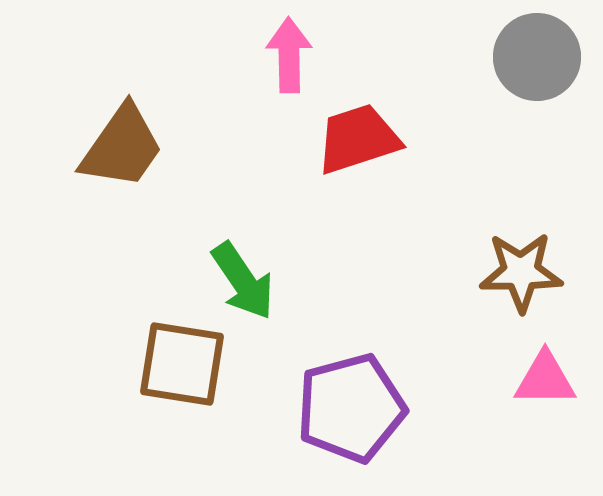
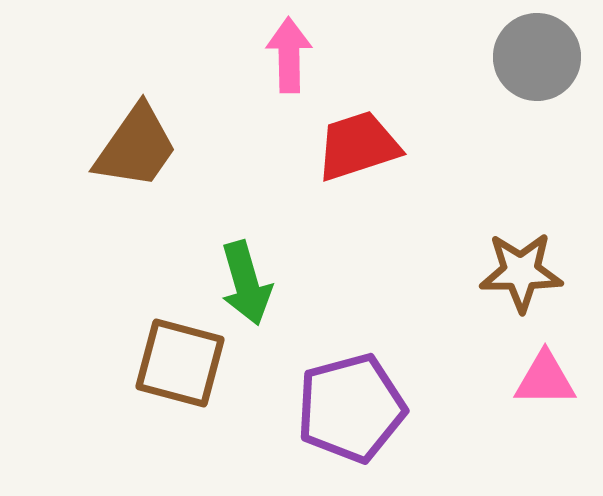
red trapezoid: moved 7 px down
brown trapezoid: moved 14 px right
green arrow: moved 3 px right, 2 px down; rotated 18 degrees clockwise
brown square: moved 2 px left, 1 px up; rotated 6 degrees clockwise
